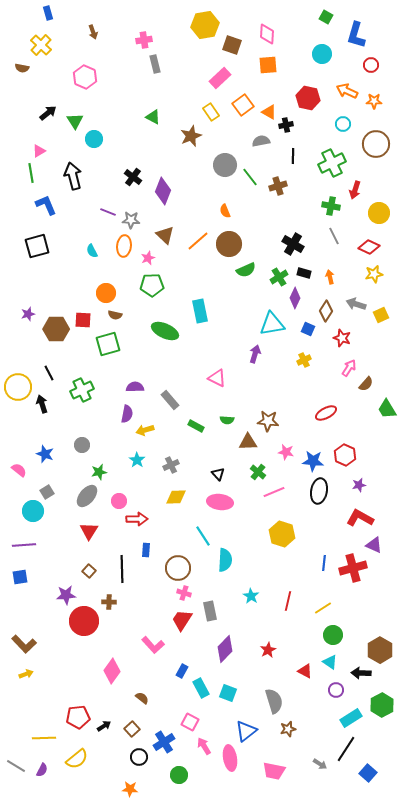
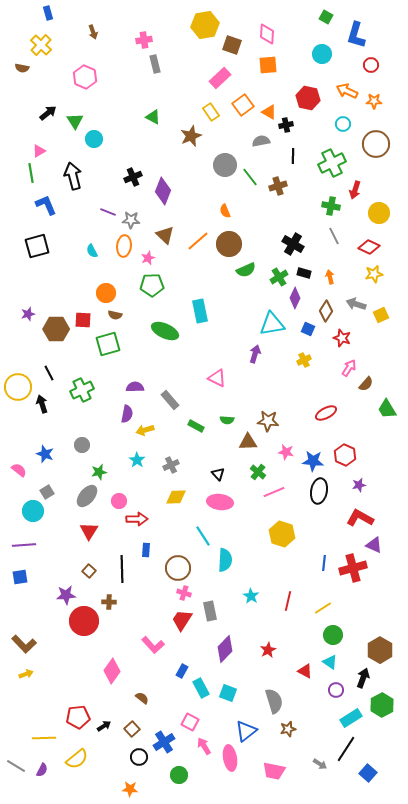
black cross at (133, 177): rotated 30 degrees clockwise
black arrow at (361, 673): moved 2 px right, 5 px down; rotated 108 degrees clockwise
